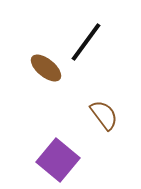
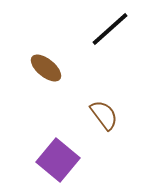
black line: moved 24 px right, 13 px up; rotated 12 degrees clockwise
